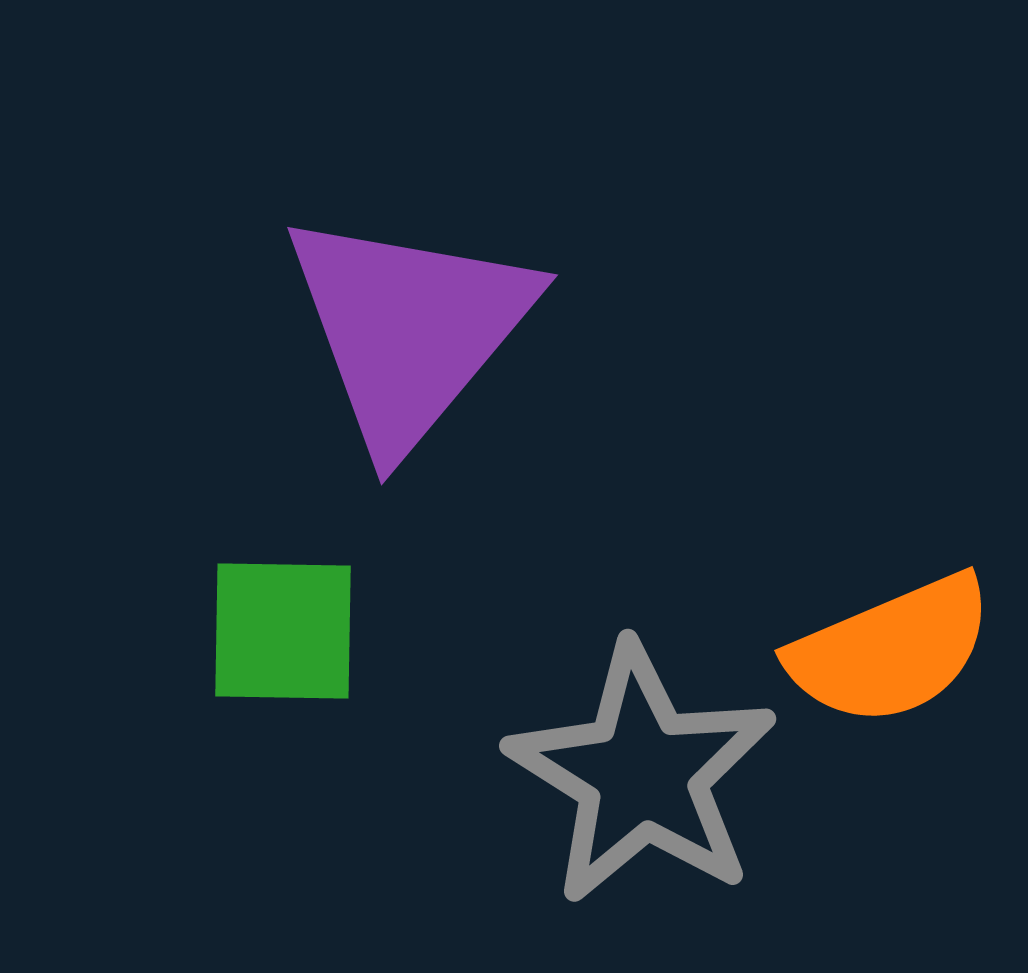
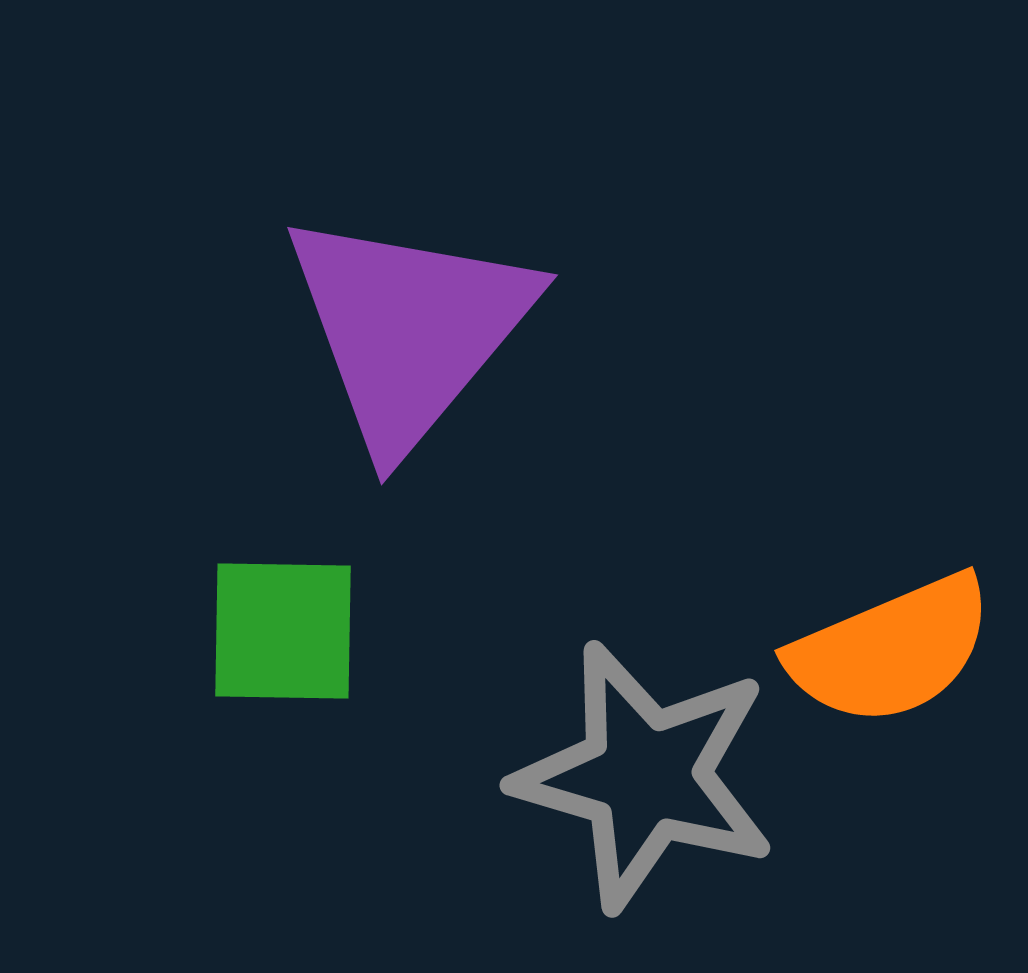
gray star: moved 3 px right, 2 px down; rotated 16 degrees counterclockwise
